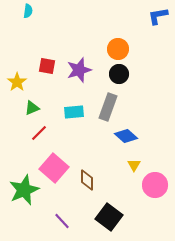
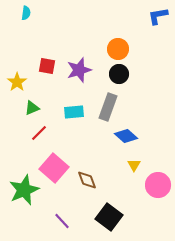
cyan semicircle: moved 2 px left, 2 px down
brown diamond: rotated 20 degrees counterclockwise
pink circle: moved 3 px right
